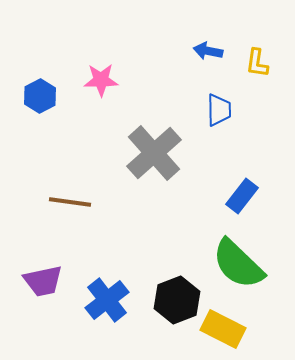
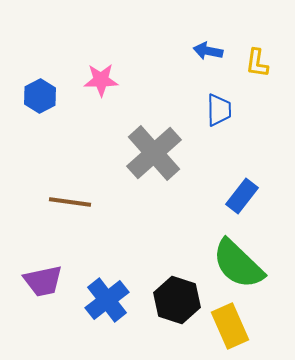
black hexagon: rotated 21 degrees counterclockwise
yellow rectangle: moved 7 px right, 3 px up; rotated 39 degrees clockwise
